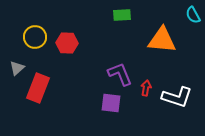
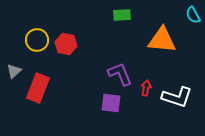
yellow circle: moved 2 px right, 3 px down
red hexagon: moved 1 px left, 1 px down; rotated 10 degrees clockwise
gray triangle: moved 3 px left, 3 px down
